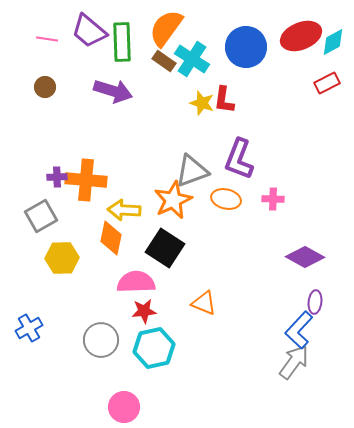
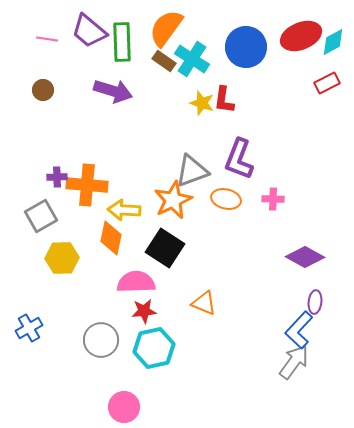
brown circle: moved 2 px left, 3 px down
orange cross: moved 1 px right, 5 px down
